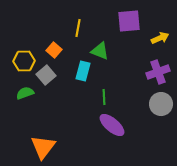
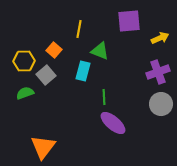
yellow line: moved 1 px right, 1 px down
purple ellipse: moved 1 px right, 2 px up
